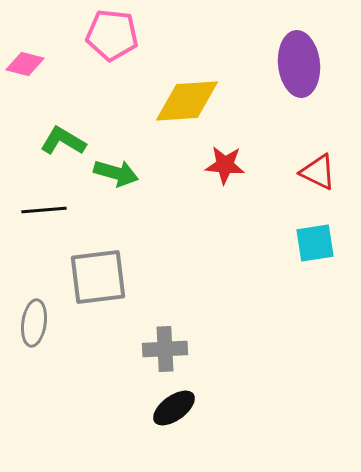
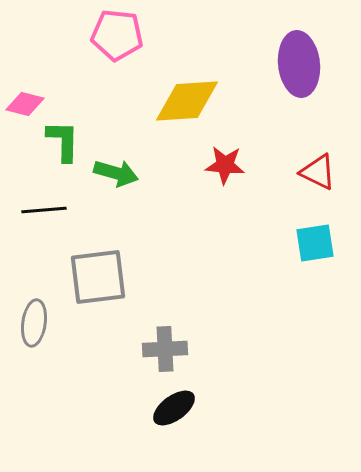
pink pentagon: moved 5 px right
pink diamond: moved 40 px down
green L-shape: rotated 60 degrees clockwise
